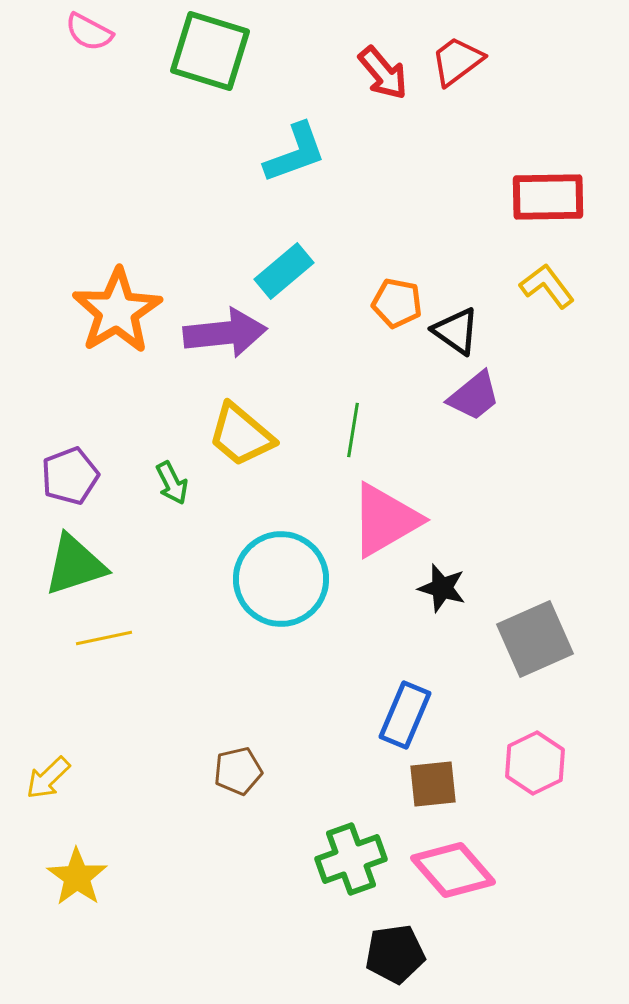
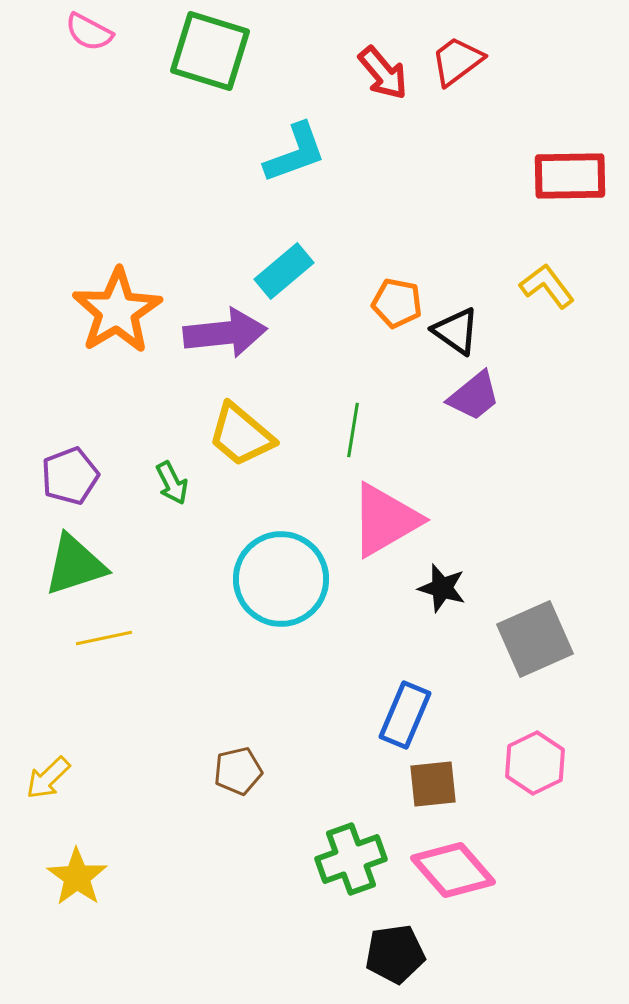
red rectangle: moved 22 px right, 21 px up
